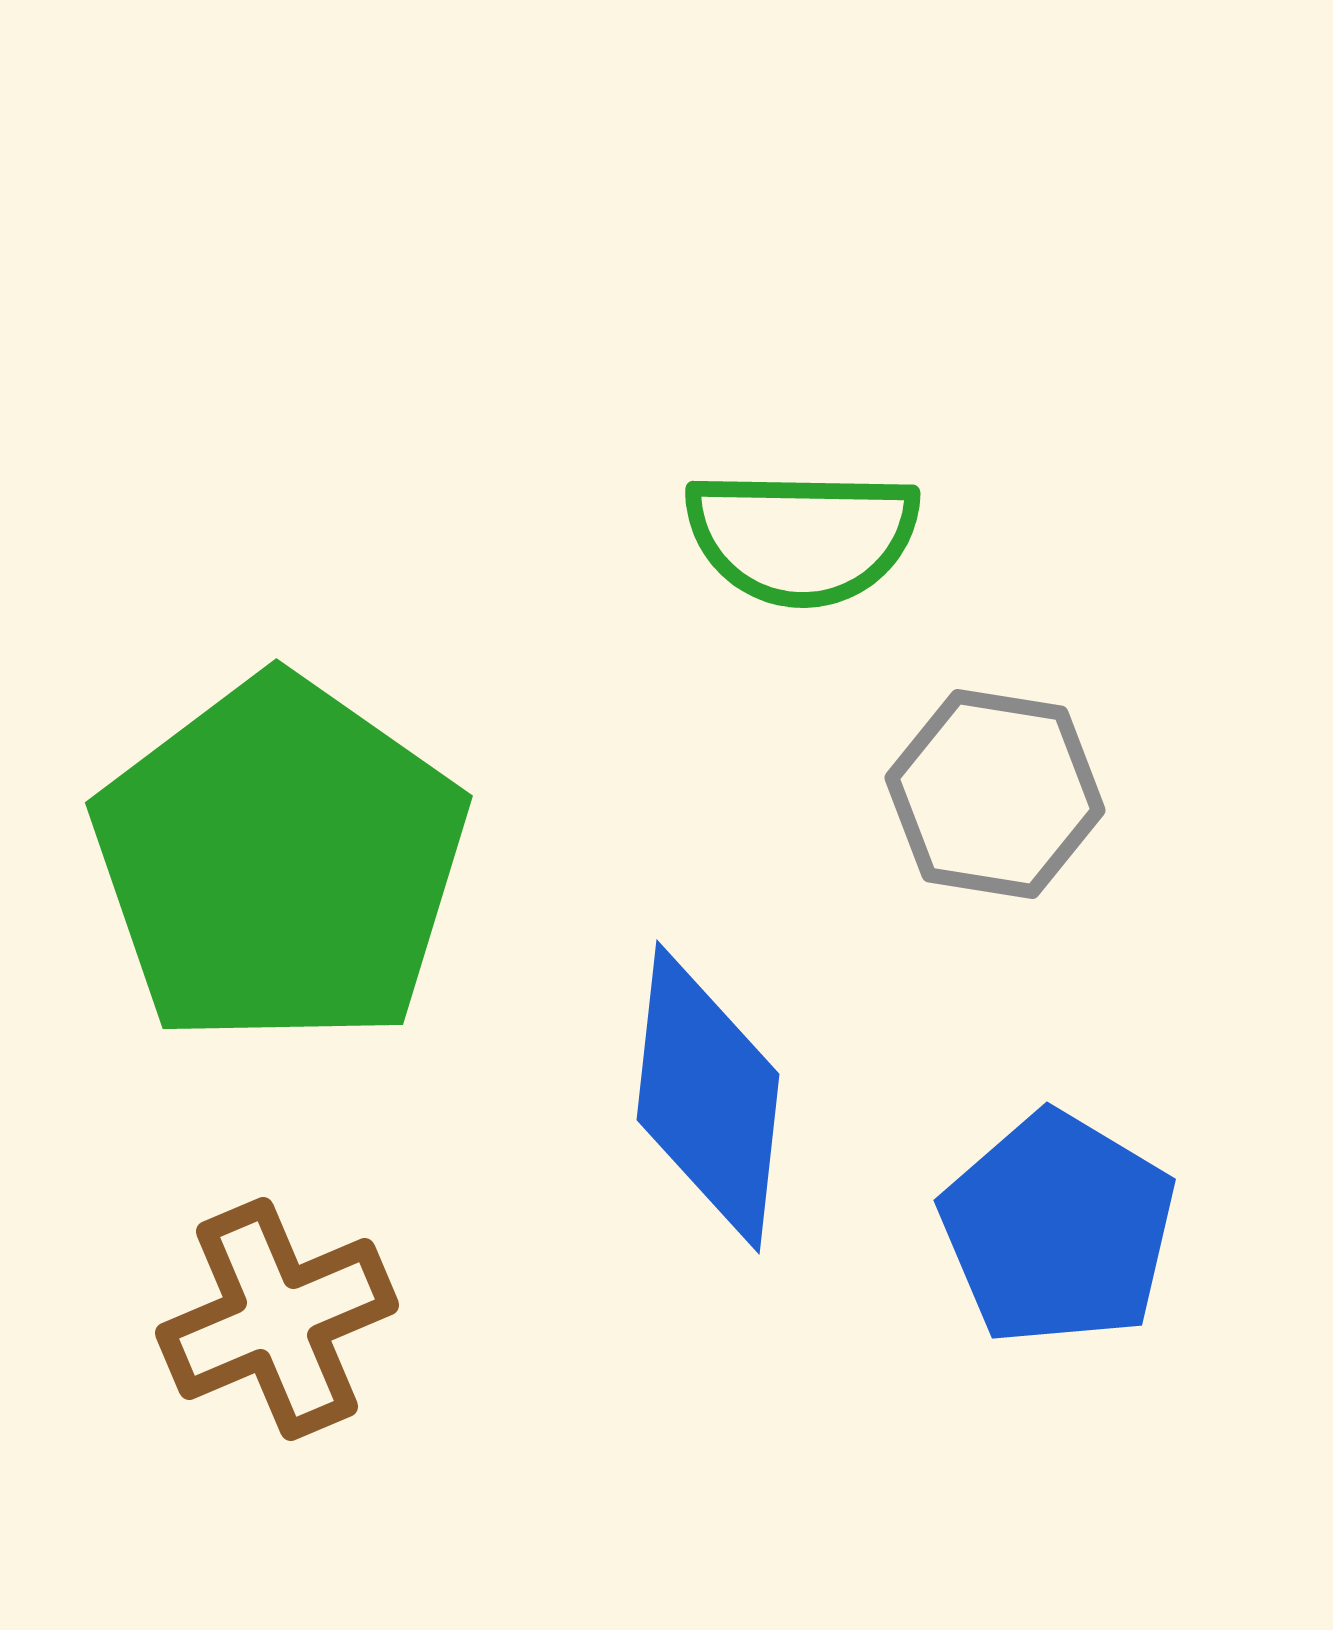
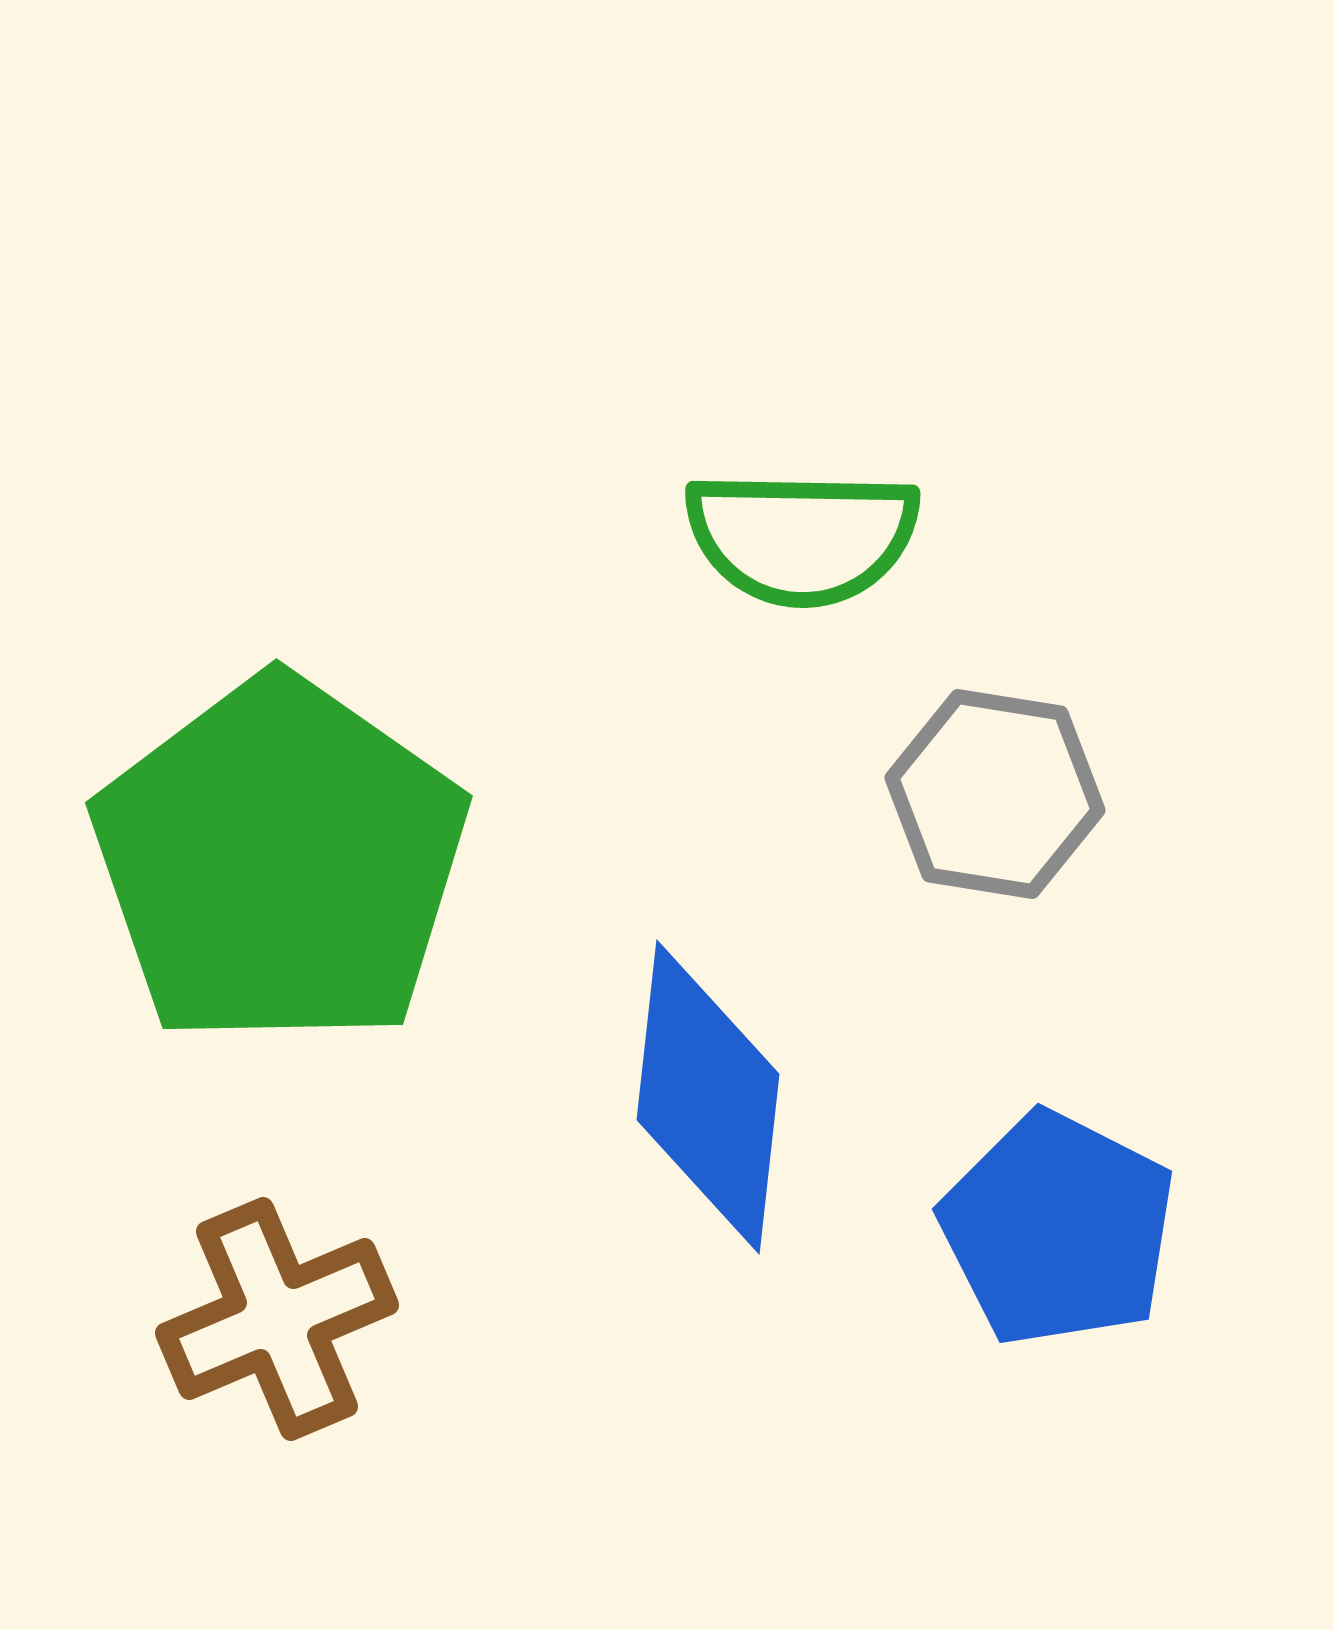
blue pentagon: rotated 4 degrees counterclockwise
